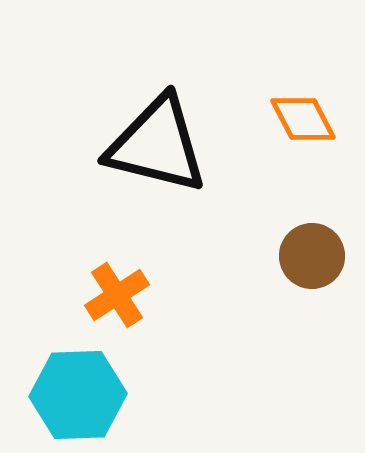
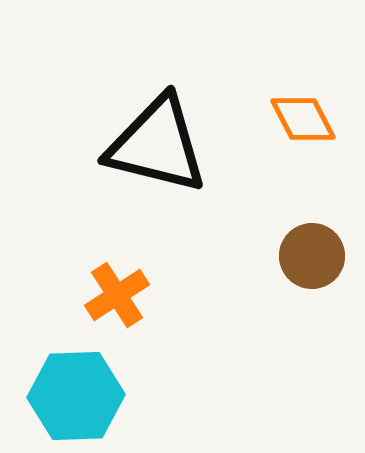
cyan hexagon: moved 2 px left, 1 px down
